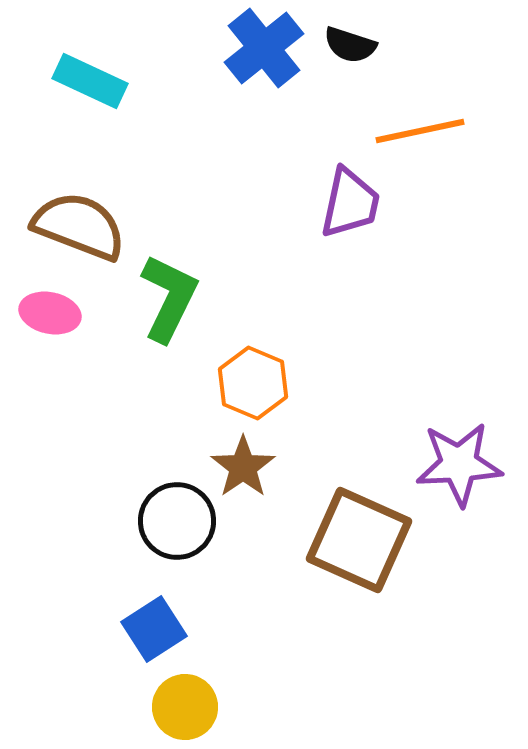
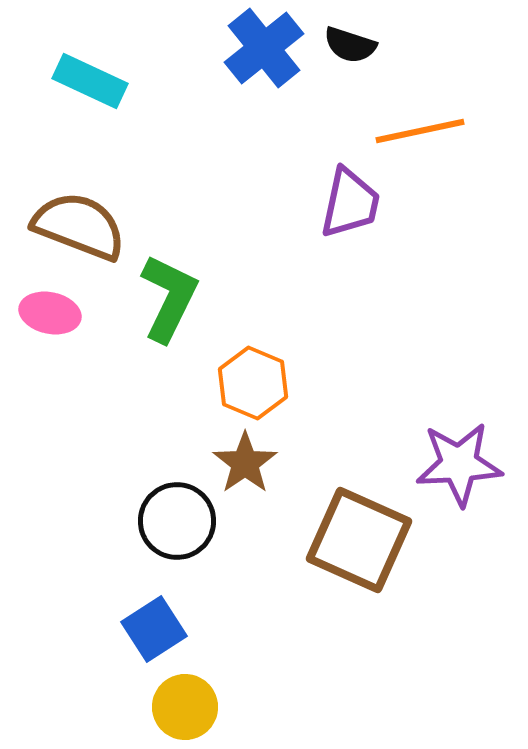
brown star: moved 2 px right, 4 px up
